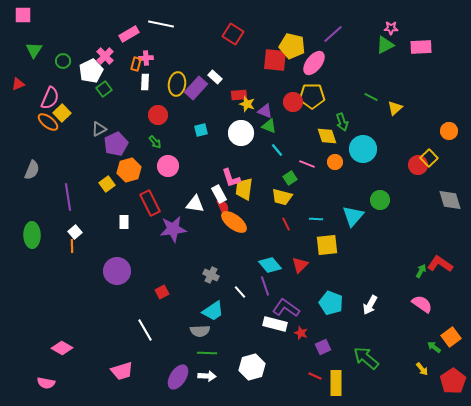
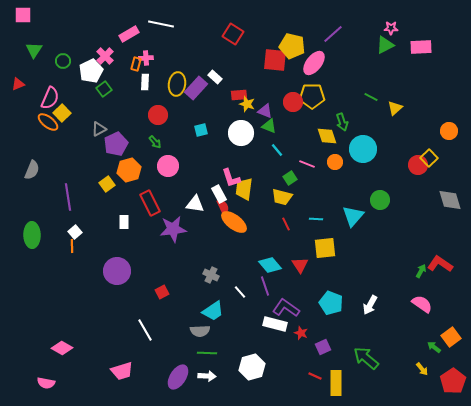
yellow square at (327, 245): moved 2 px left, 3 px down
red triangle at (300, 265): rotated 18 degrees counterclockwise
